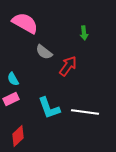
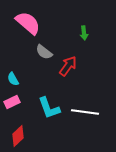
pink semicircle: moved 3 px right; rotated 12 degrees clockwise
pink rectangle: moved 1 px right, 3 px down
